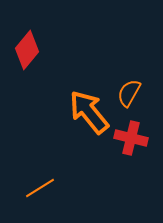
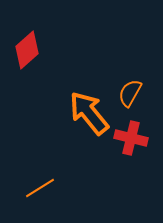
red diamond: rotated 9 degrees clockwise
orange semicircle: moved 1 px right
orange arrow: moved 1 px down
